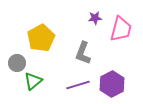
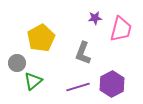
purple line: moved 2 px down
